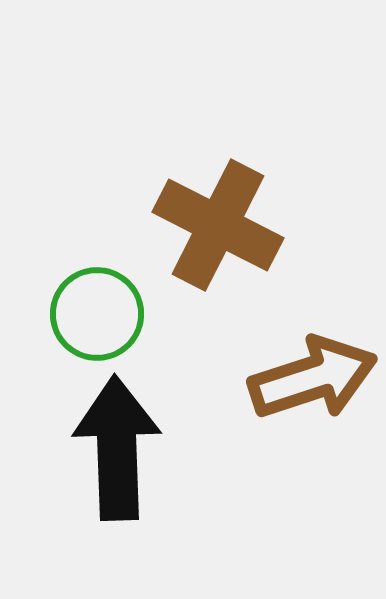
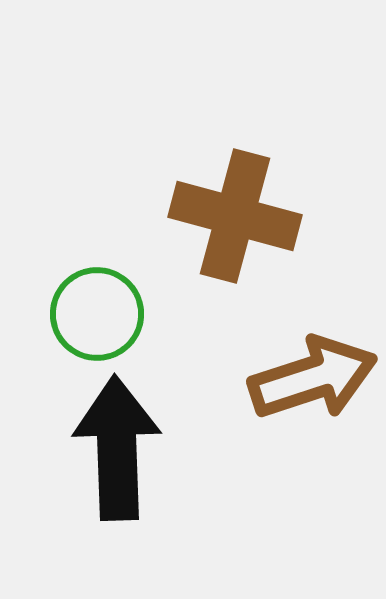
brown cross: moved 17 px right, 9 px up; rotated 12 degrees counterclockwise
